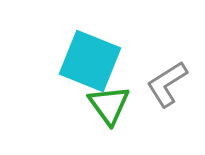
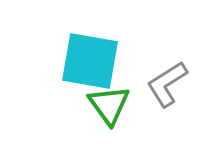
cyan square: rotated 12 degrees counterclockwise
